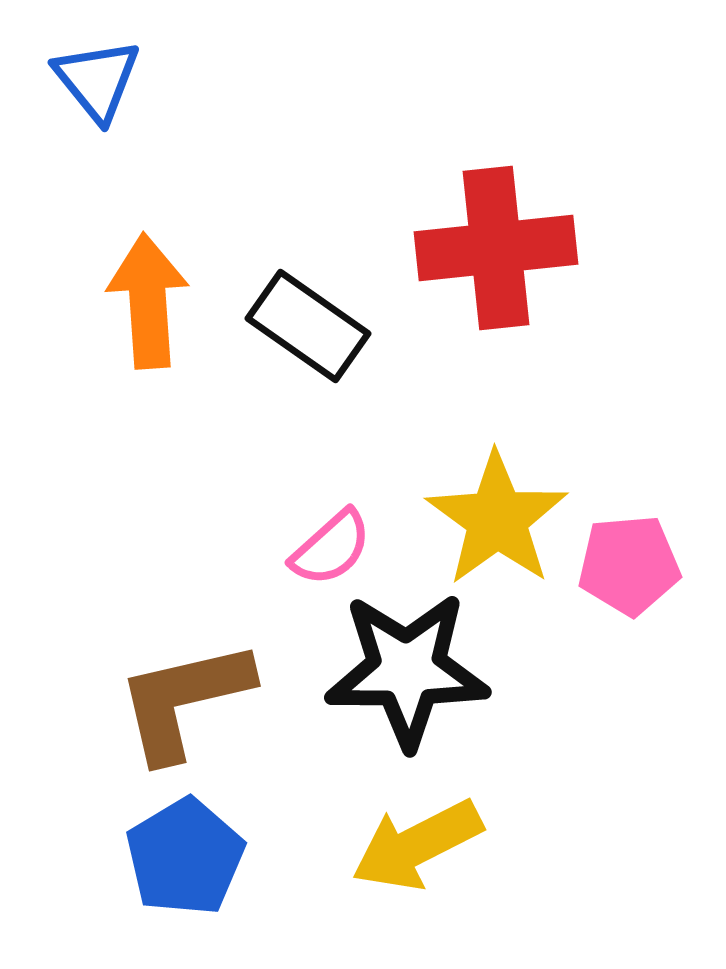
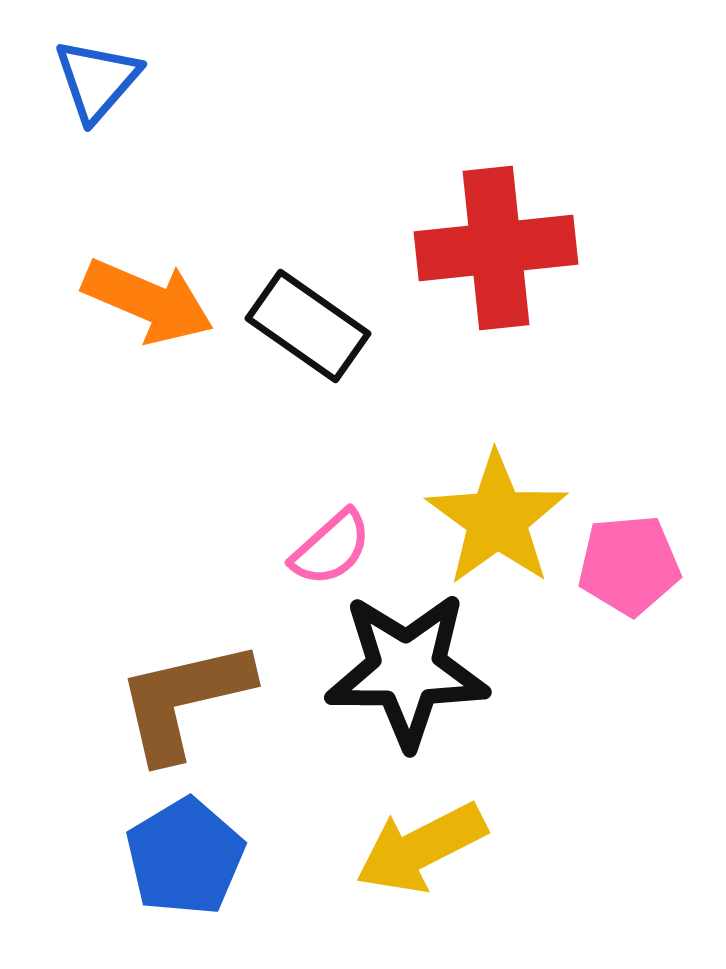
blue triangle: rotated 20 degrees clockwise
orange arrow: rotated 117 degrees clockwise
yellow arrow: moved 4 px right, 3 px down
